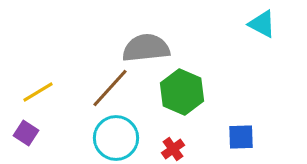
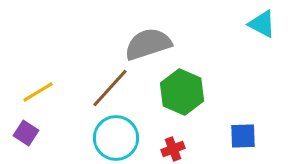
gray semicircle: moved 2 px right, 4 px up; rotated 12 degrees counterclockwise
blue square: moved 2 px right, 1 px up
red cross: rotated 15 degrees clockwise
